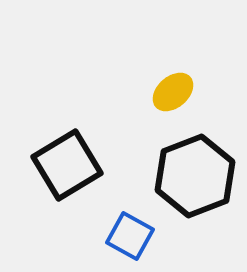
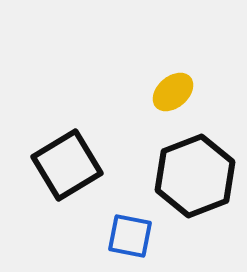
blue square: rotated 18 degrees counterclockwise
